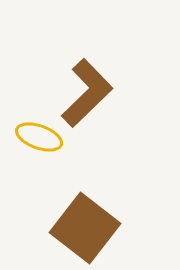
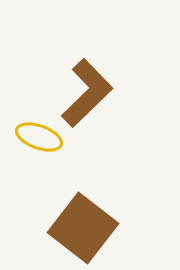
brown square: moved 2 px left
